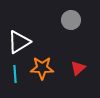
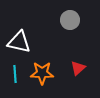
gray circle: moved 1 px left
white triangle: rotated 45 degrees clockwise
orange star: moved 5 px down
